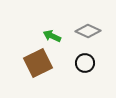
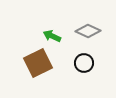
black circle: moved 1 px left
